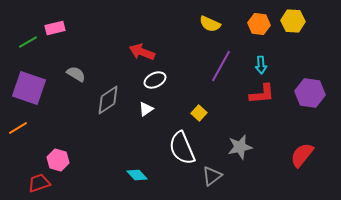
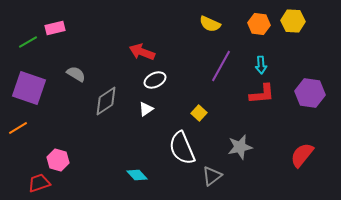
gray diamond: moved 2 px left, 1 px down
